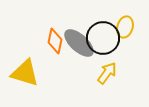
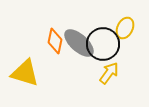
yellow ellipse: moved 1 px down; rotated 10 degrees clockwise
black circle: moved 6 px down
yellow arrow: moved 2 px right
